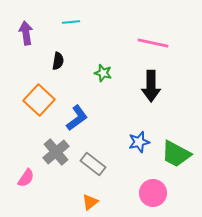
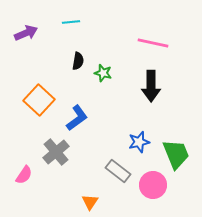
purple arrow: rotated 75 degrees clockwise
black semicircle: moved 20 px right
green trapezoid: rotated 140 degrees counterclockwise
gray rectangle: moved 25 px right, 7 px down
pink semicircle: moved 2 px left, 3 px up
pink circle: moved 8 px up
orange triangle: rotated 18 degrees counterclockwise
